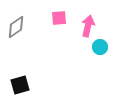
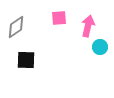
black square: moved 6 px right, 25 px up; rotated 18 degrees clockwise
